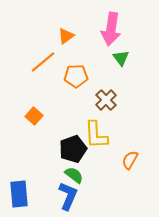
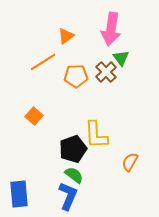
orange line: rotated 8 degrees clockwise
brown cross: moved 28 px up
orange semicircle: moved 2 px down
